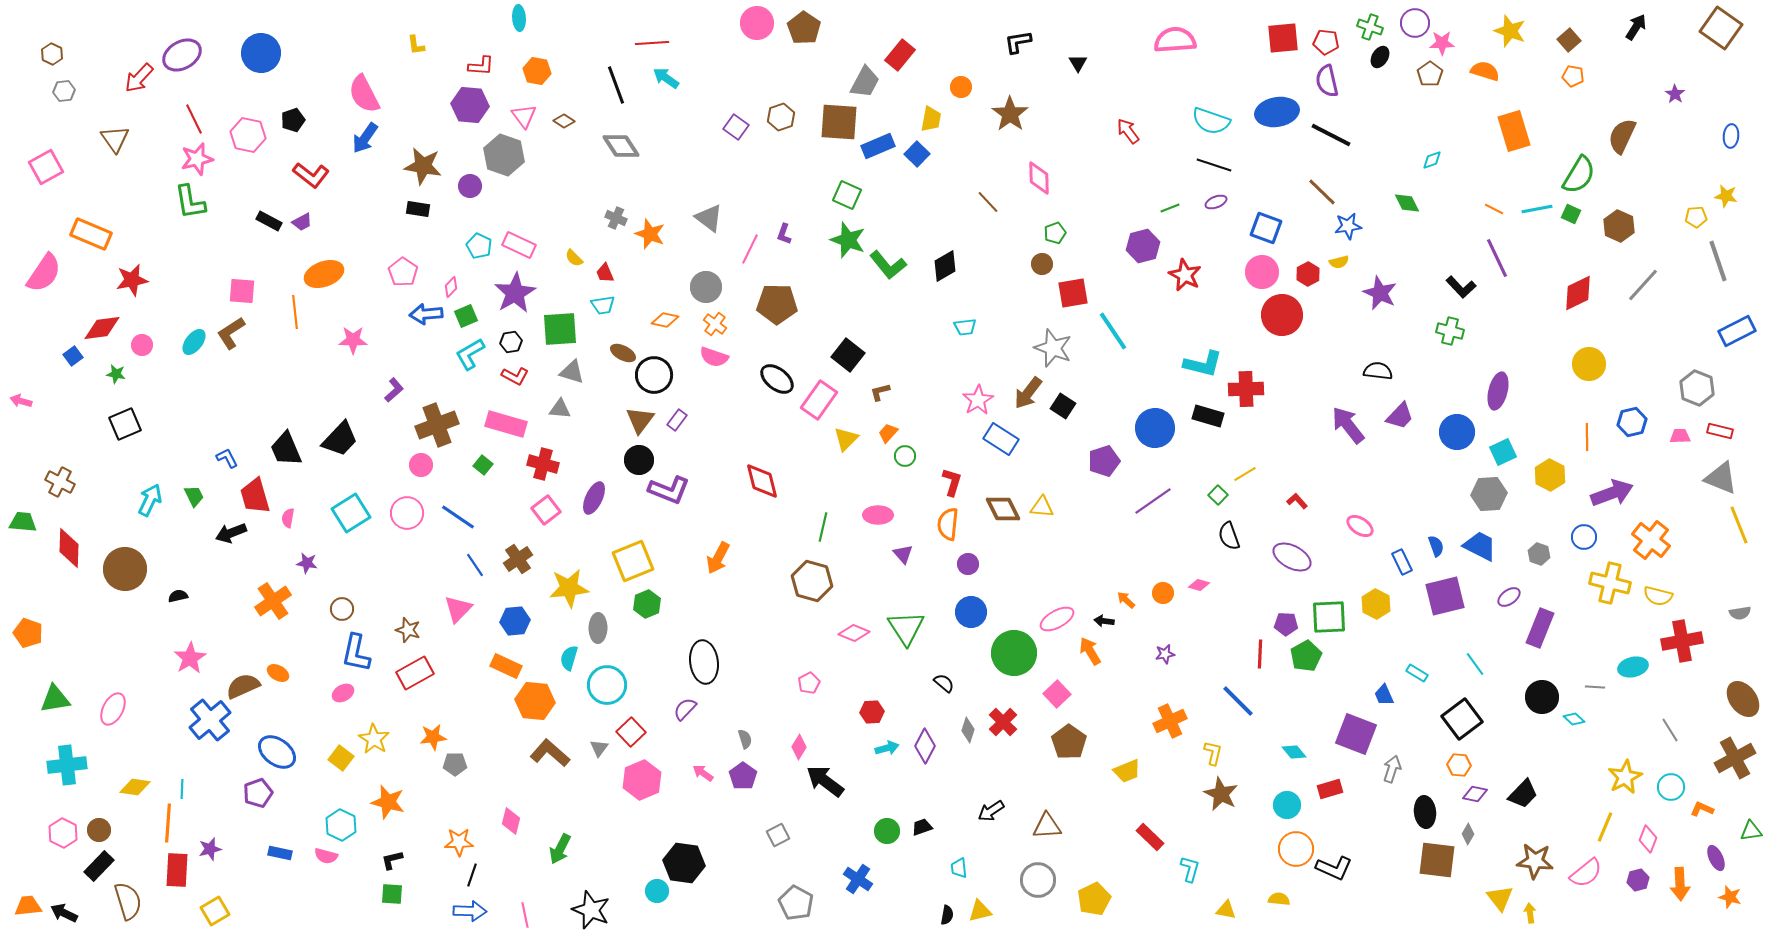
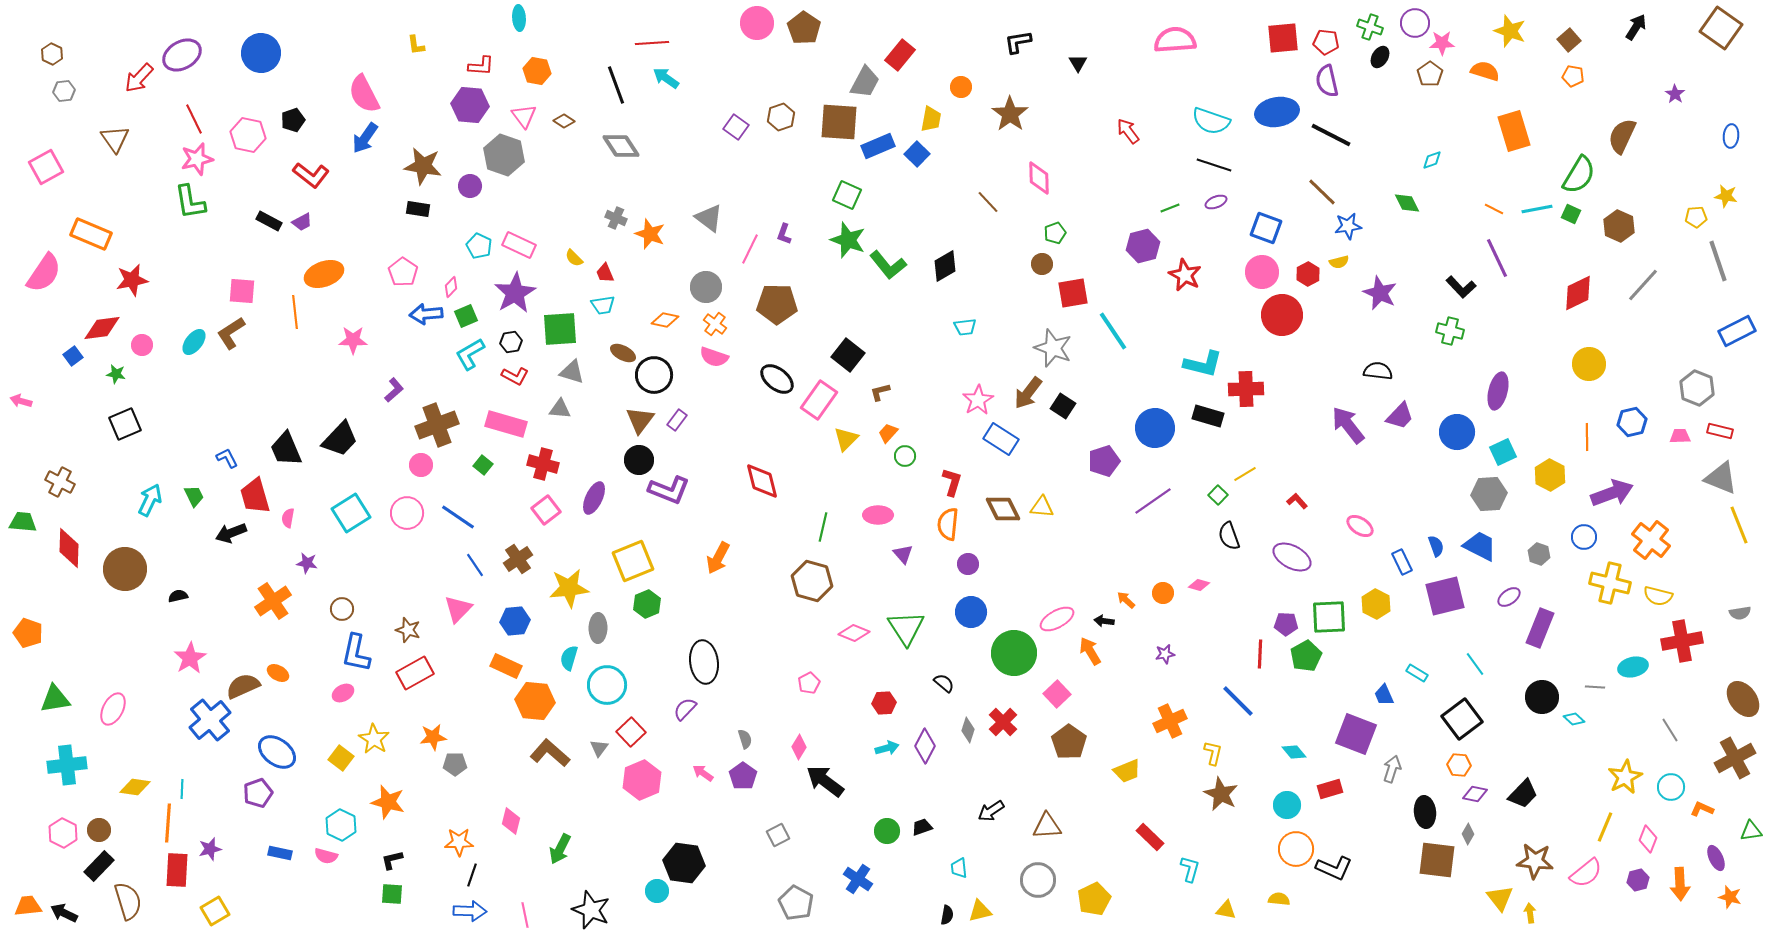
red hexagon at (872, 712): moved 12 px right, 9 px up
